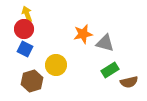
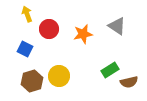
red circle: moved 25 px right
gray triangle: moved 12 px right, 17 px up; rotated 18 degrees clockwise
yellow circle: moved 3 px right, 11 px down
